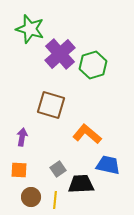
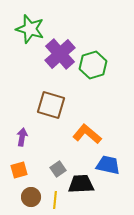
orange square: rotated 18 degrees counterclockwise
